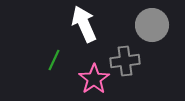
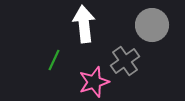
white arrow: rotated 18 degrees clockwise
gray cross: rotated 28 degrees counterclockwise
pink star: moved 3 px down; rotated 16 degrees clockwise
